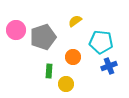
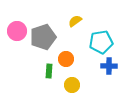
pink circle: moved 1 px right, 1 px down
cyan pentagon: rotated 15 degrees counterclockwise
orange circle: moved 7 px left, 2 px down
blue cross: rotated 21 degrees clockwise
yellow circle: moved 6 px right, 1 px down
